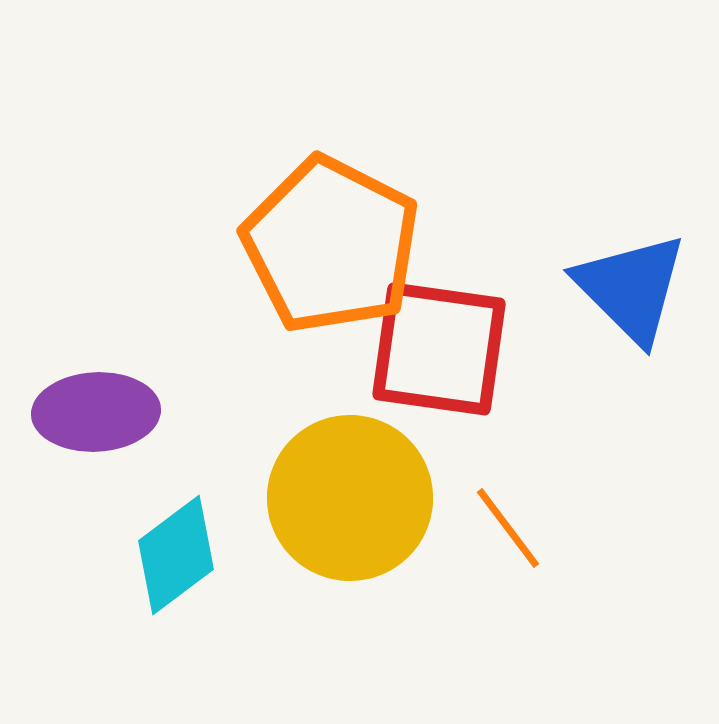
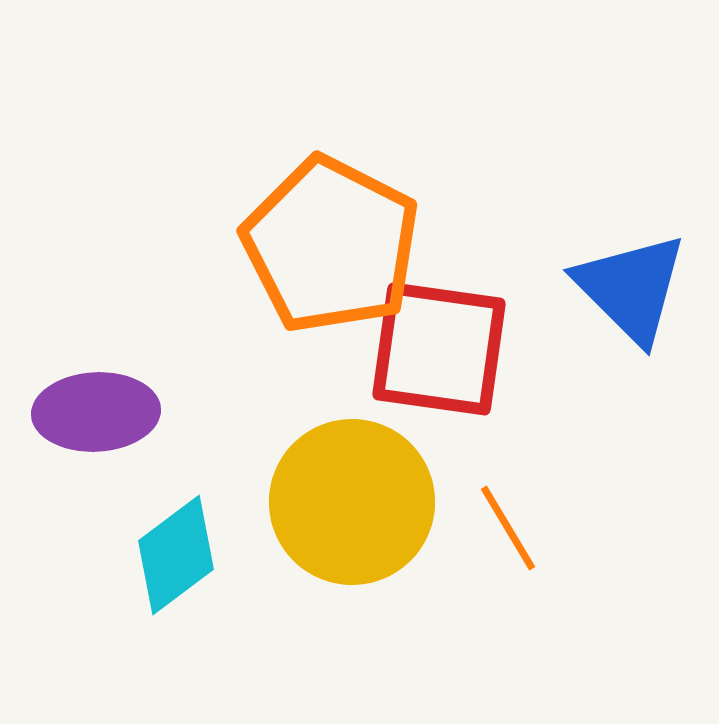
yellow circle: moved 2 px right, 4 px down
orange line: rotated 6 degrees clockwise
